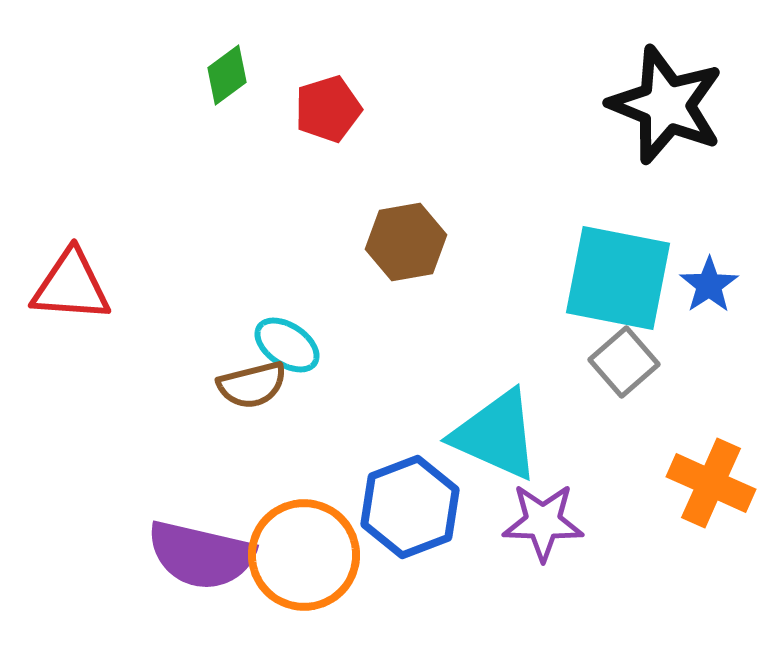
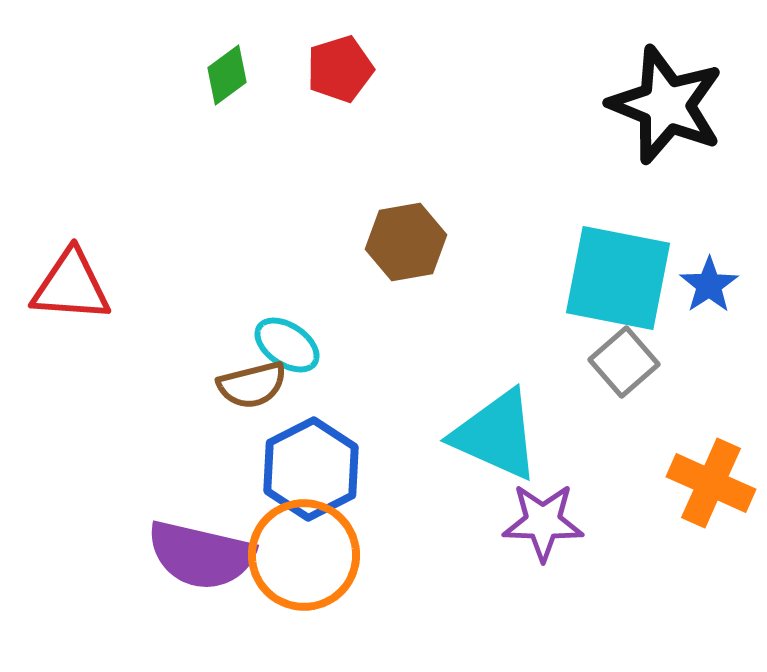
red pentagon: moved 12 px right, 40 px up
blue hexagon: moved 99 px left, 38 px up; rotated 6 degrees counterclockwise
